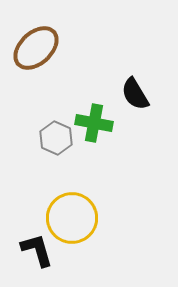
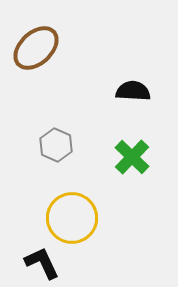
black semicircle: moved 2 px left, 3 px up; rotated 124 degrees clockwise
green cross: moved 38 px right, 34 px down; rotated 33 degrees clockwise
gray hexagon: moved 7 px down
black L-shape: moved 5 px right, 13 px down; rotated 9 degrees counterclockwise
